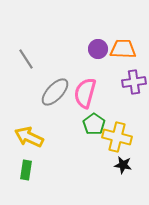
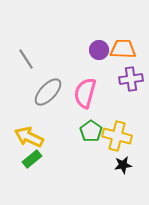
purple circle: moved 1 px right, 1 px down
purple cross: moved 3 px left, 3 px up
gray ellipse: moved 7 px left
green pentagon: moved 3 px left, 7 px down
yellow cross: moved 1 px up
black star: rotated 18 degrees counterclockwise
green rectangle: moved 6 px right, 11 px up; rotated 42 degrees clockwise
